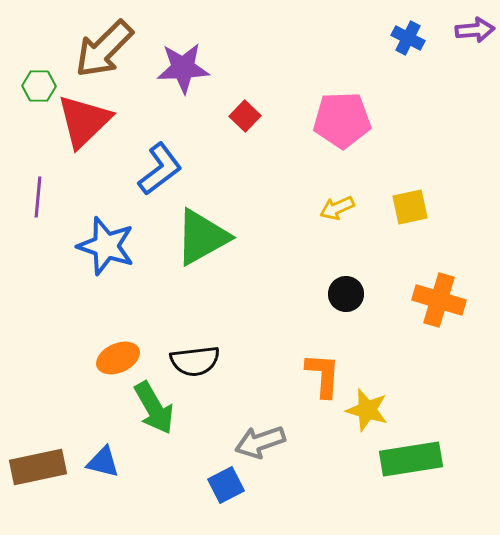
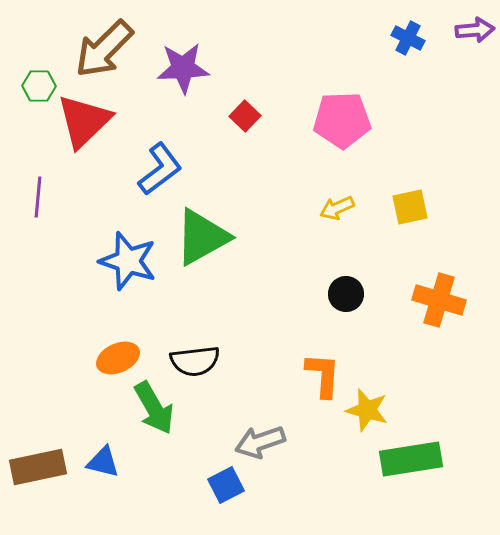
blue star: moved 22 px right, 15 px down
